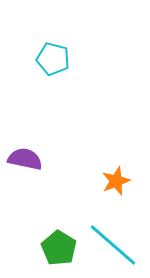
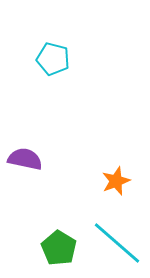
cyan line: moved 4 px right, 2 px up
